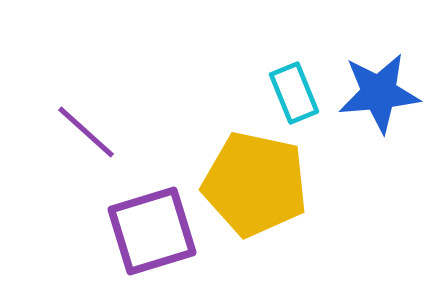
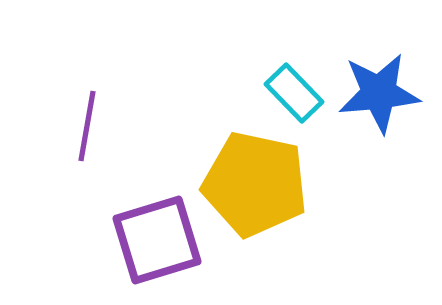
cyan rectangle: rotated 22 degrees counterclockwise
purple line: moved 1 px right, 6 px up; rotated 58 degrees clockwise
purple square: moved 5 px right, 9 px down
